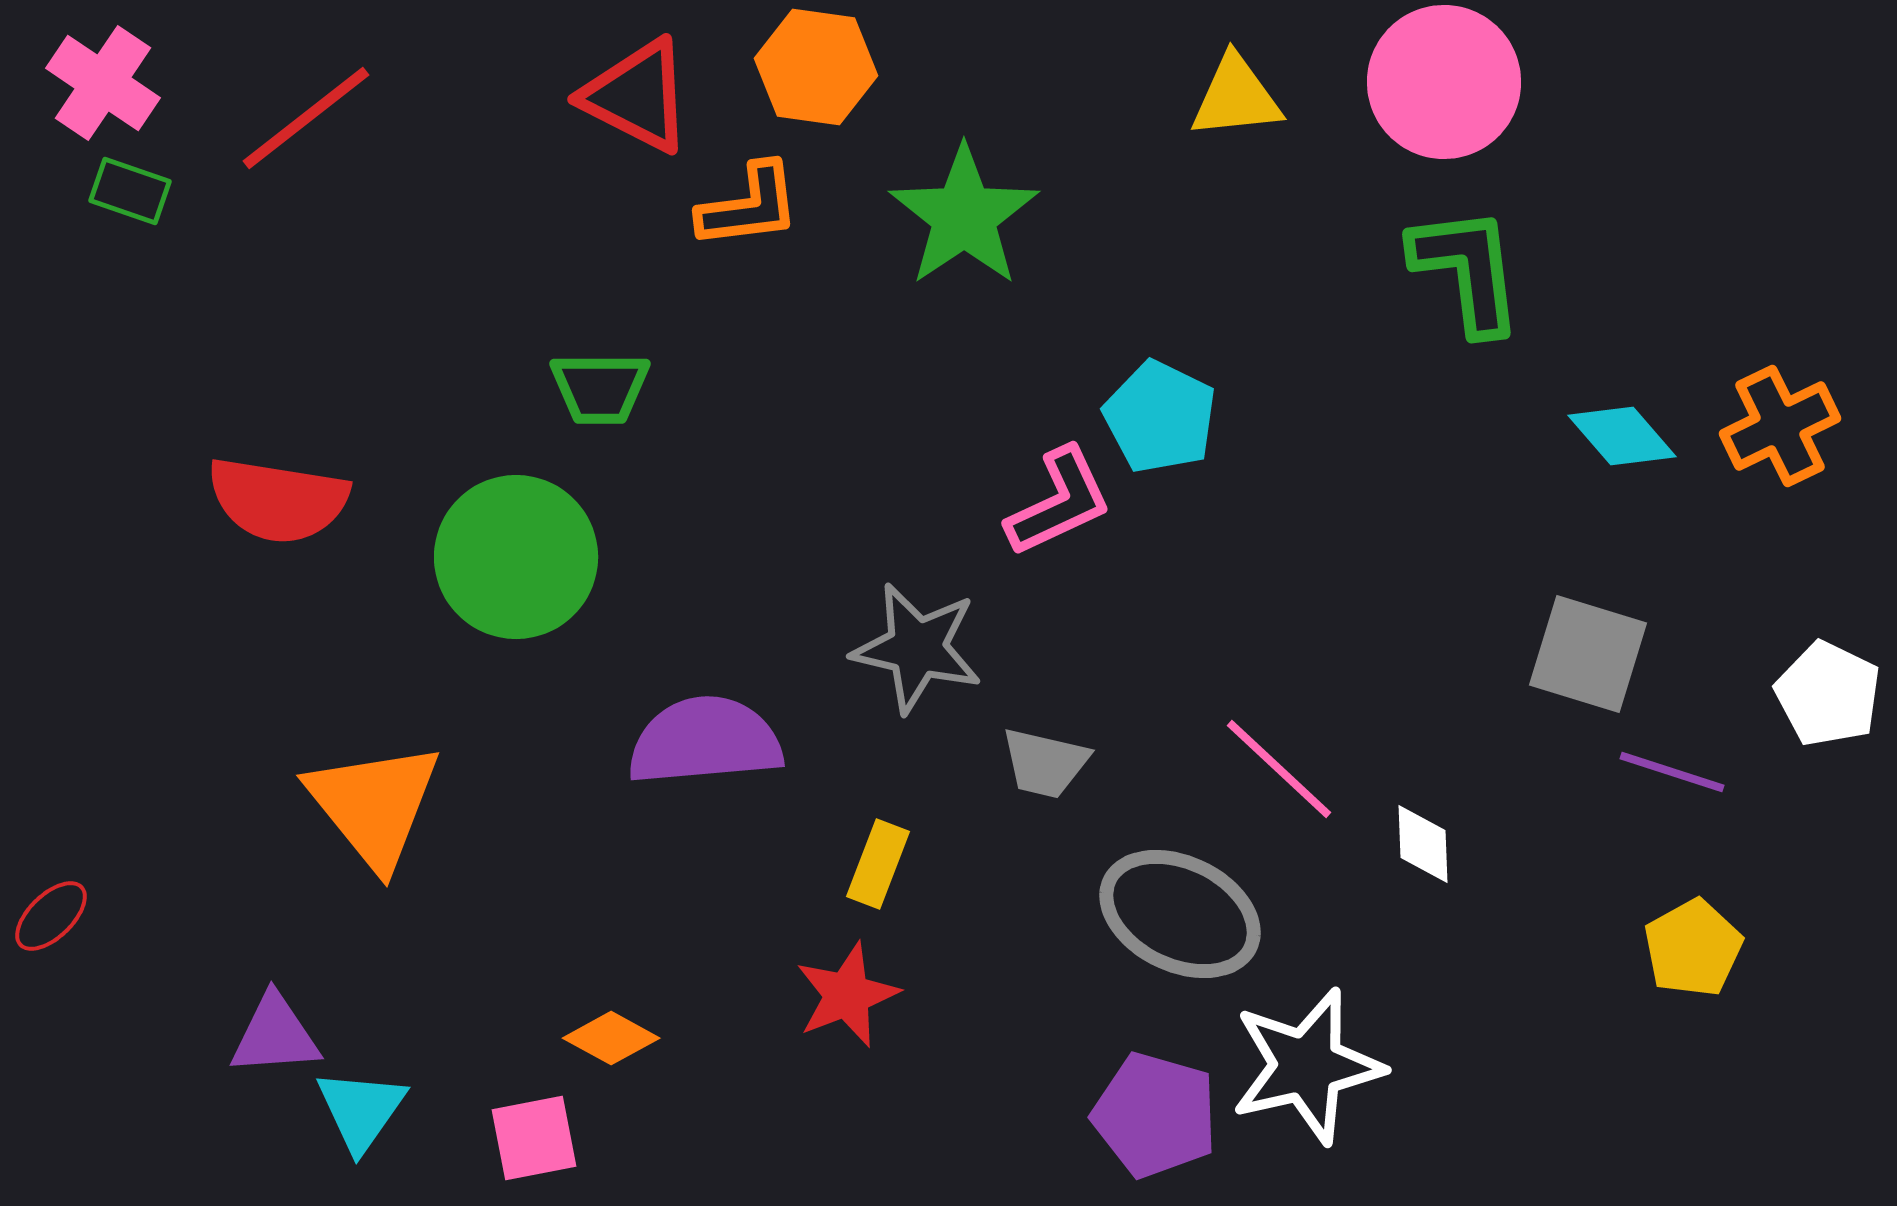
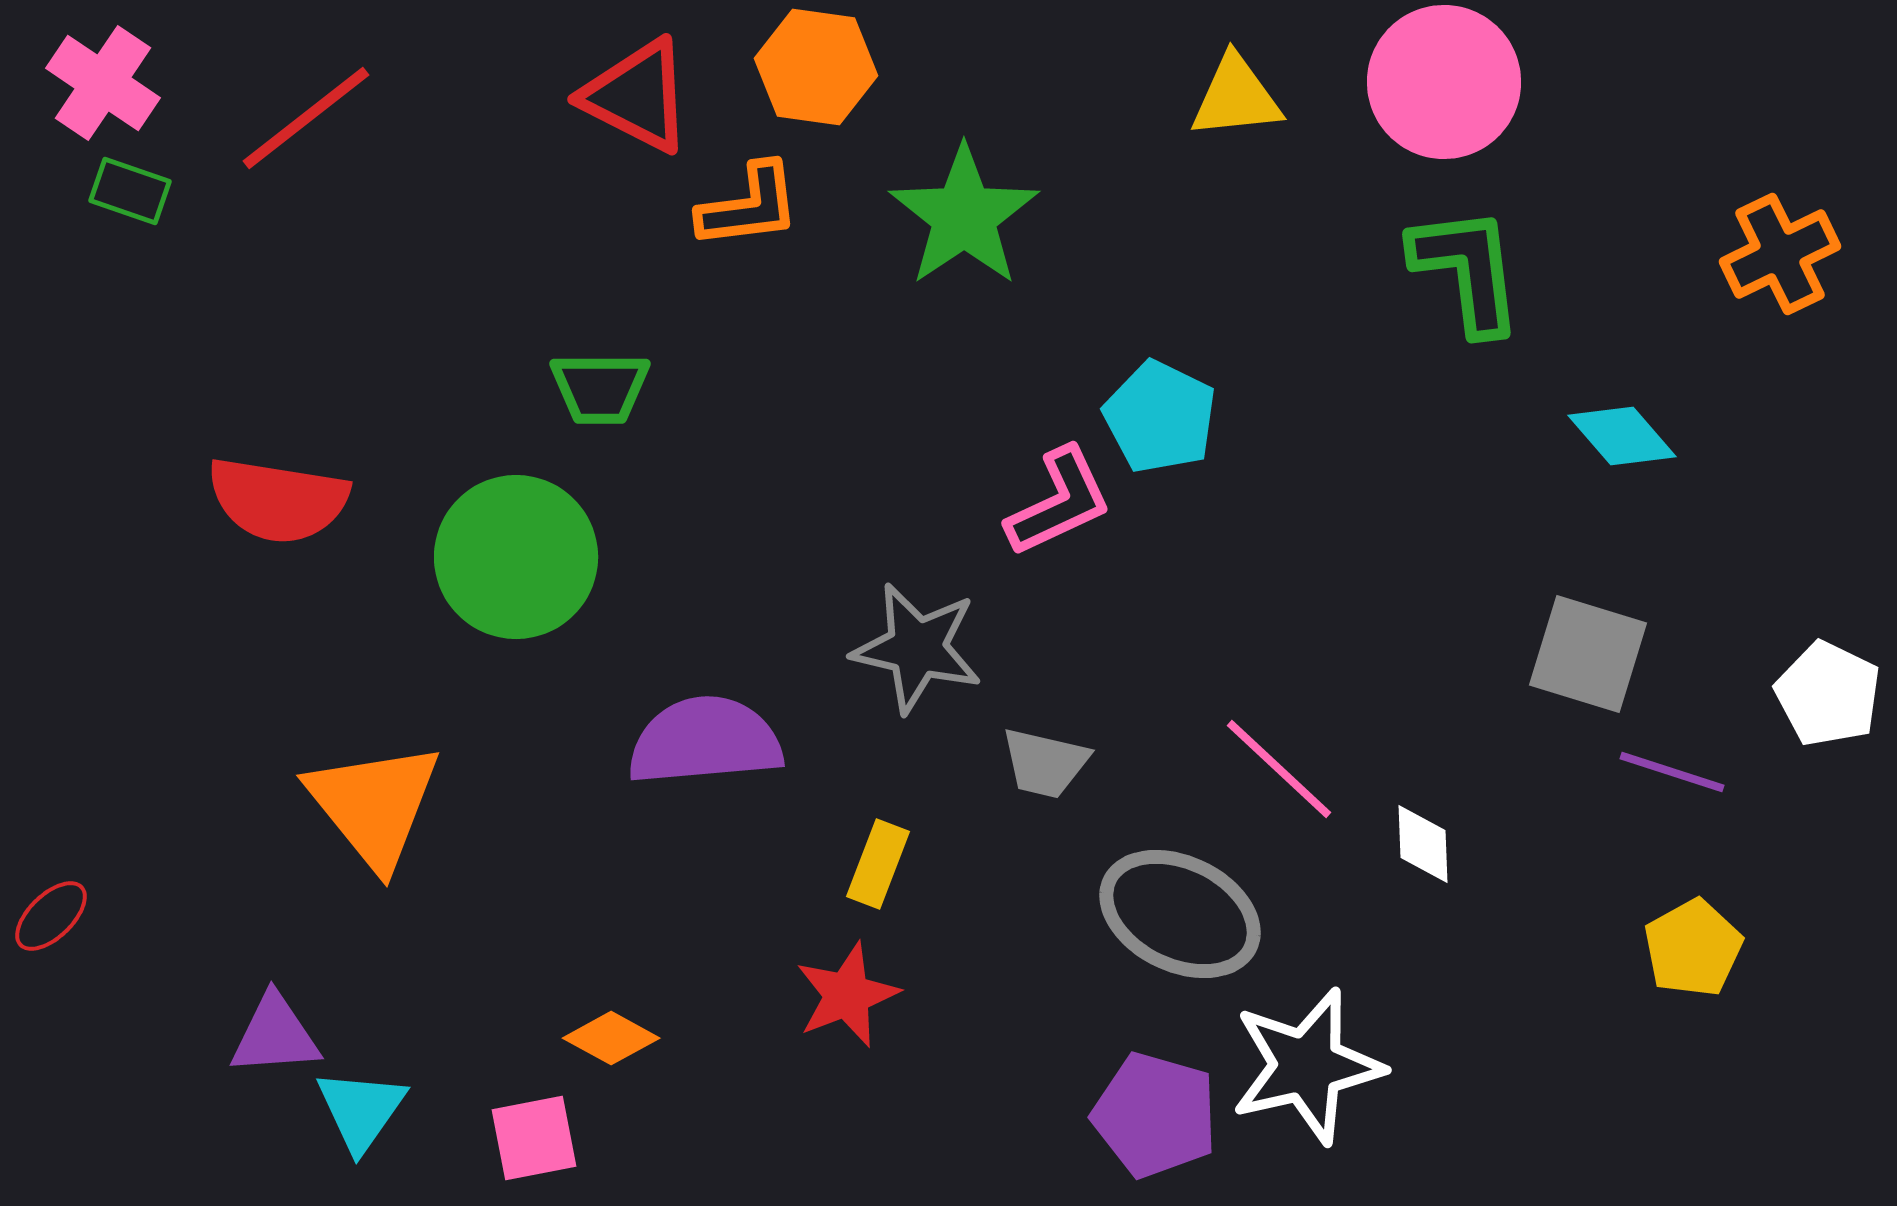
orange cross: moved 172 px up
